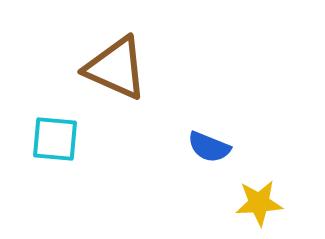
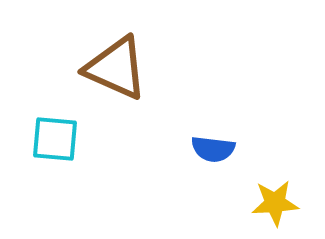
blue semicircle: moved 4 px right, 2 px down; rotated 15 degrees counterclockwise
yellow star: moved 16 px right
